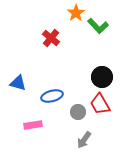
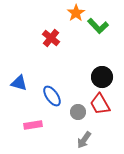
blue triangle: moved 1 px right
blue ellipse: rotated 70 degrees clockwise
